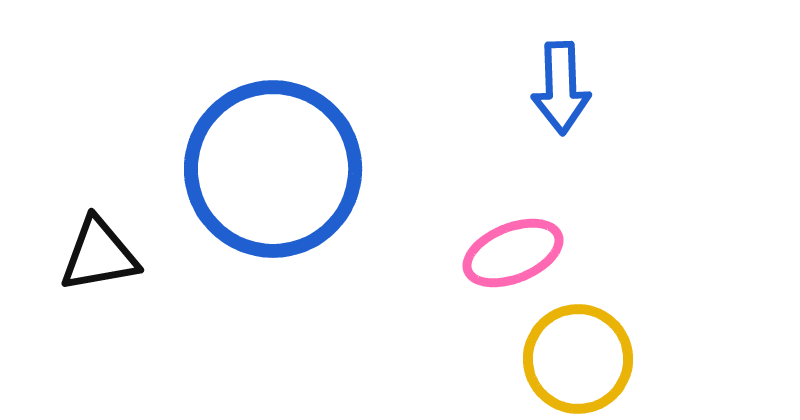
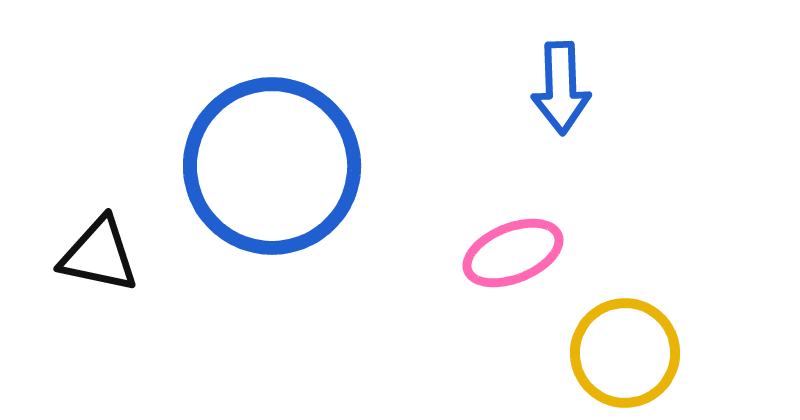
blue circle: moved 1 px left, 3 px up
black triangle: rotated 22 degrees clockwise
yellow circle: moved 47 px right, 6 px up
